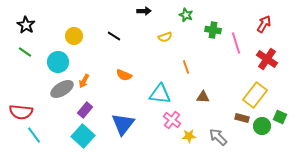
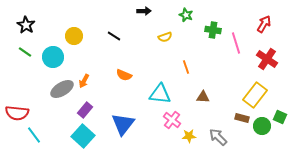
cyan circle: moved 5 px left, 5 px up
red semicircle: moved 4 px left, 1 px down
